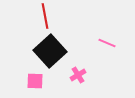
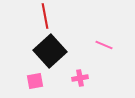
pink line: moved 3 px left, 2 px down
pink cross: moved 2 px right, 3 px down; rotated 21 degrees clockwise
pink square: rotated 12 degrees counterclockwise
